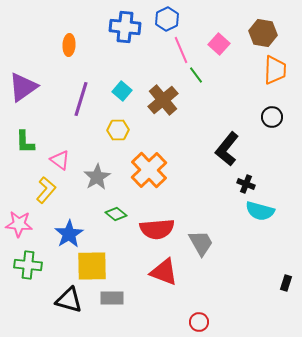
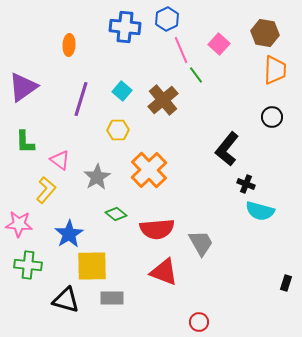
brown hexagon: moved 2 px right
black triangle: moved 3 px left
